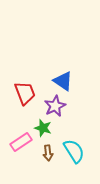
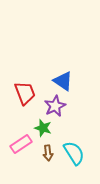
pink rectangle: moved 2 px down
cyan semicircle: moved 2 px down
